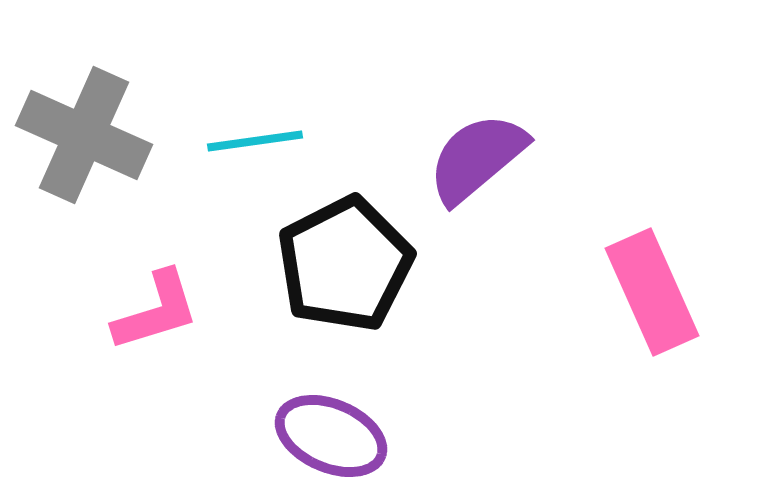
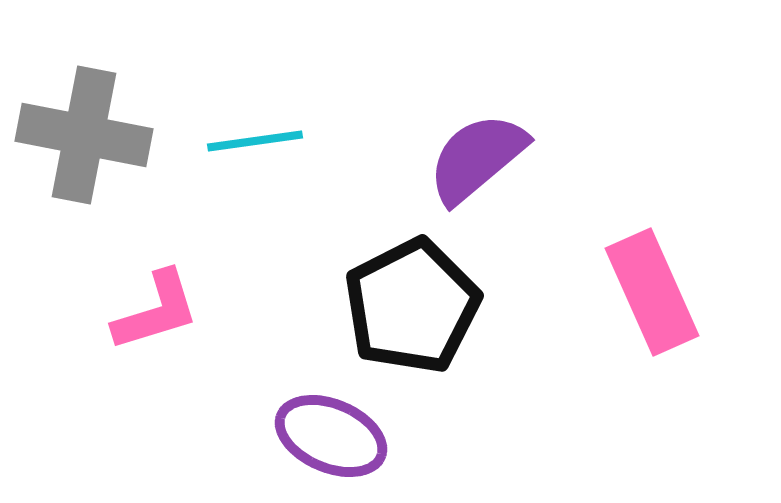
gray cross: rotated 13 degrees counterclockwise
black pentagon: moved 67 px right, 42 px down
